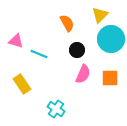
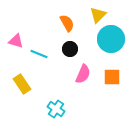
yellow triangle: moved 2 px left
black circle: moved 7 px left, 1 px up
orange square: moved 2 px right, 1 px up
